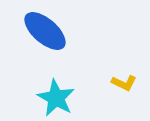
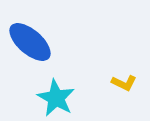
blue ellipse: moved 15 px left, 11 px down
